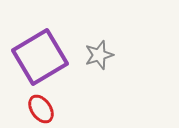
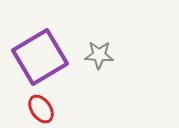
gray star: rotated 20 degrees clockwise
